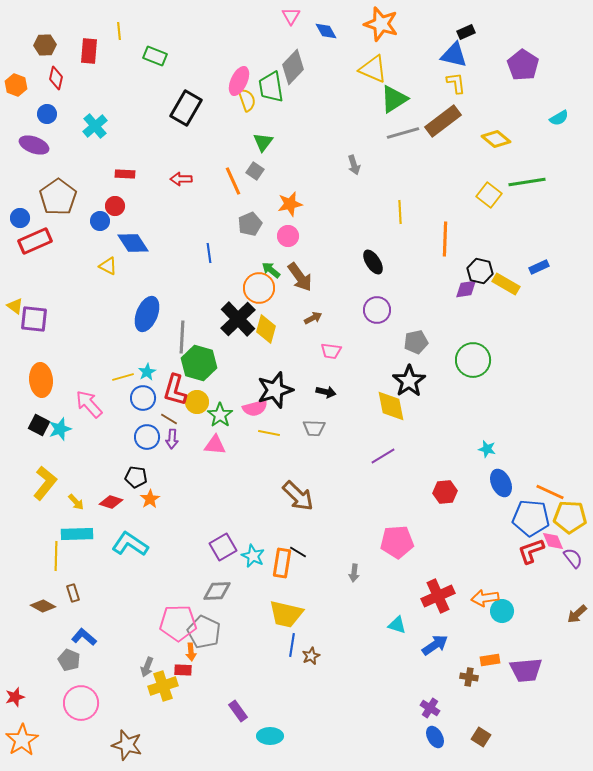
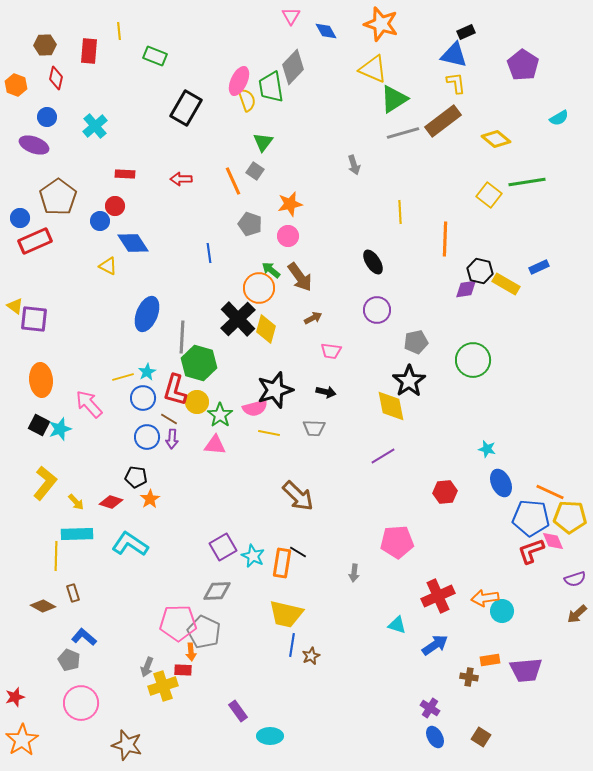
blue circle at (47, 114): moved 3 px down
gray pentagon at (250, 224): rotated 30 degrees counterclockwise
purple semicircle at (573, 558): moved 2 px right, 21 px down; rotated 110 degrees clockwise
